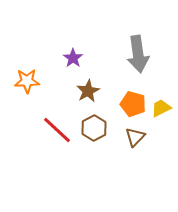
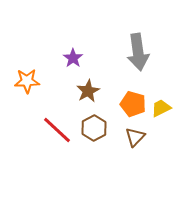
gray arrow: moved 2 px up
